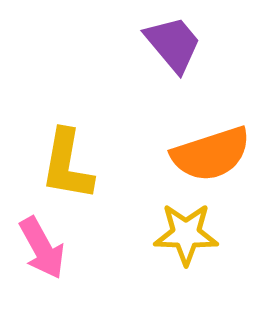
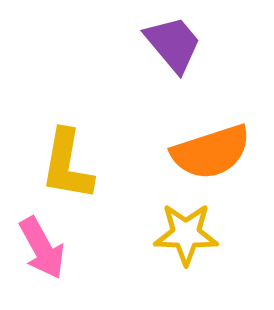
orange semicircle: moved 2 px up
